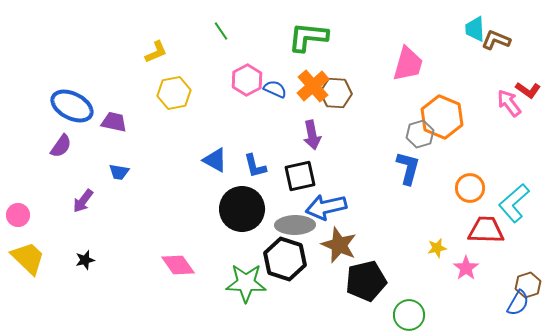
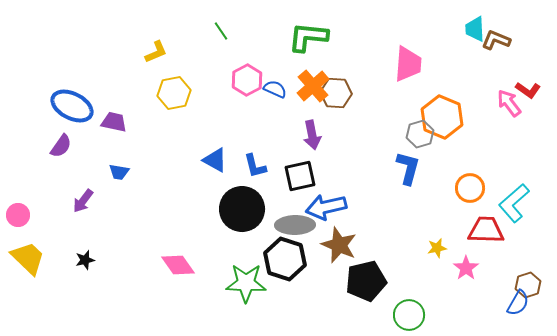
pink trapezoid at (408, 64): rotated 12 degrees counterclockwise
